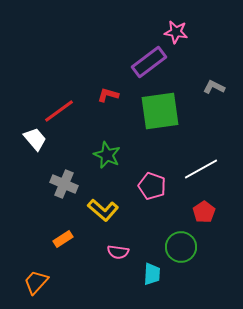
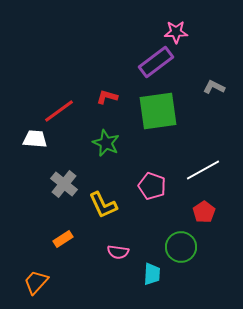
pink star: rotated 10 degrees counterclockwise
purple rectangle: moved 7 px right
red L-shape: moved 1 px left, 2 px down
green square: moved 2 px left
white trapezoid: rotated 45 degrees counterclockwise
green star: moved 1 px left, 12 px up
white line: moved 2 px right, 1 px down
gray cross: rotated 16 degrees clockwise
yellow L-shape: moved 5 px up; rotated 24 degrees clockwise
